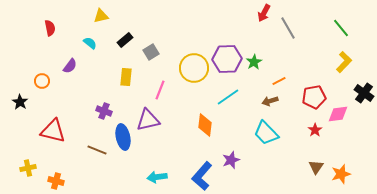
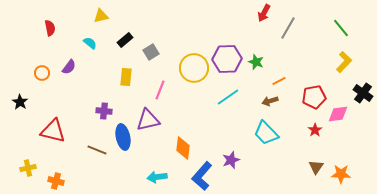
gray line: rotated 60 degrees clockwise
green star: moved 2 px right; rotated 21 degrees counterclockwise
purple semicircle: moved 1 px left, 1 px down
orange circle: moved 8 px up
black cross: moved 1 px left
purple cross: rotated 14 degrees counterclockwise
orange diamond: moved 22 px left, 23 px down
orange star: rotated 18 degrees clockwise
